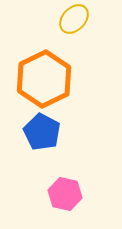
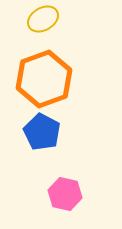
yellow ellipse: moved 31 px left; rotated 16 degrees clockwise
orange hexagon: rotated 6 degrees clockwise
